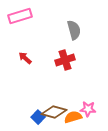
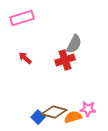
pink rectangle: moved 2 px right, 2 px down
gray semicircle: moved 14 px down; rotated 42 degrees clockwise
